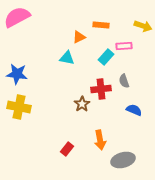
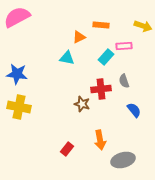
brown star: rotated 21 degrees counterclockwise
blue semicircle: rotated 28 degrees clockwise
